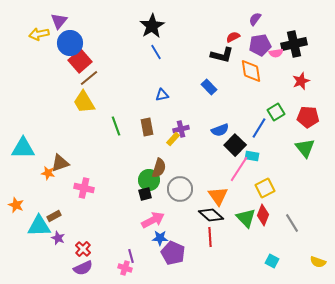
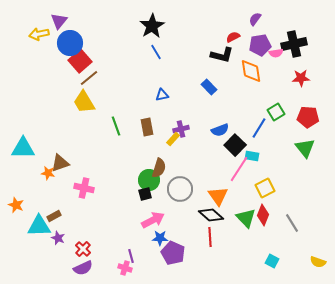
red star at (301, 81): moved 3 px up; rotated 18 degrees clockwise
